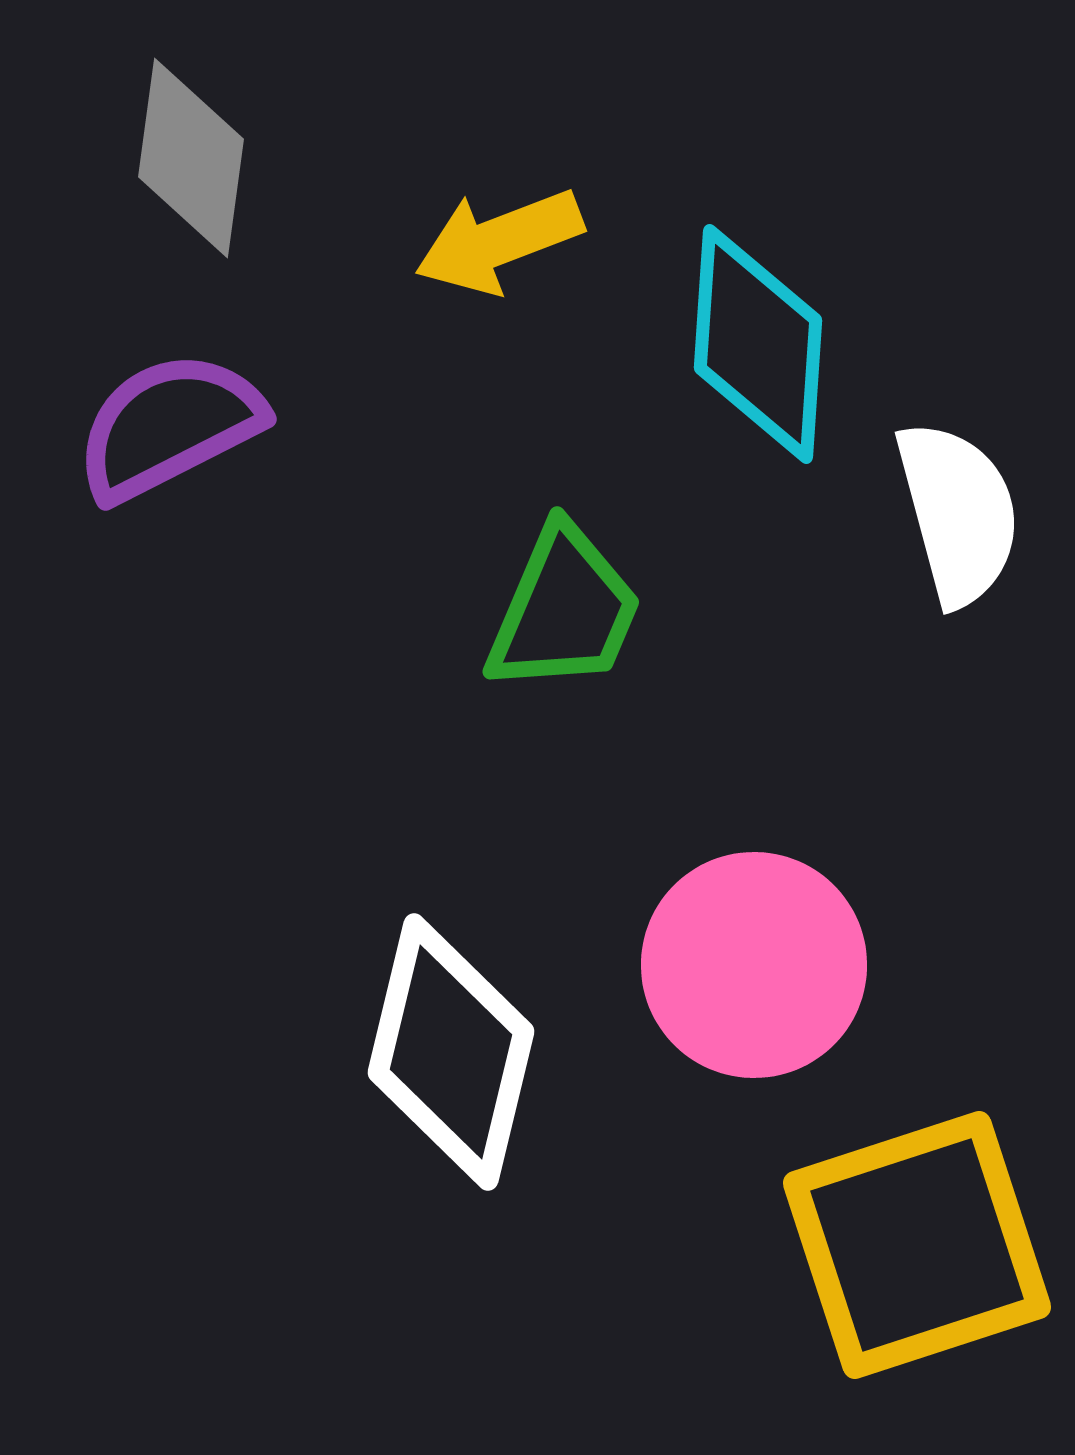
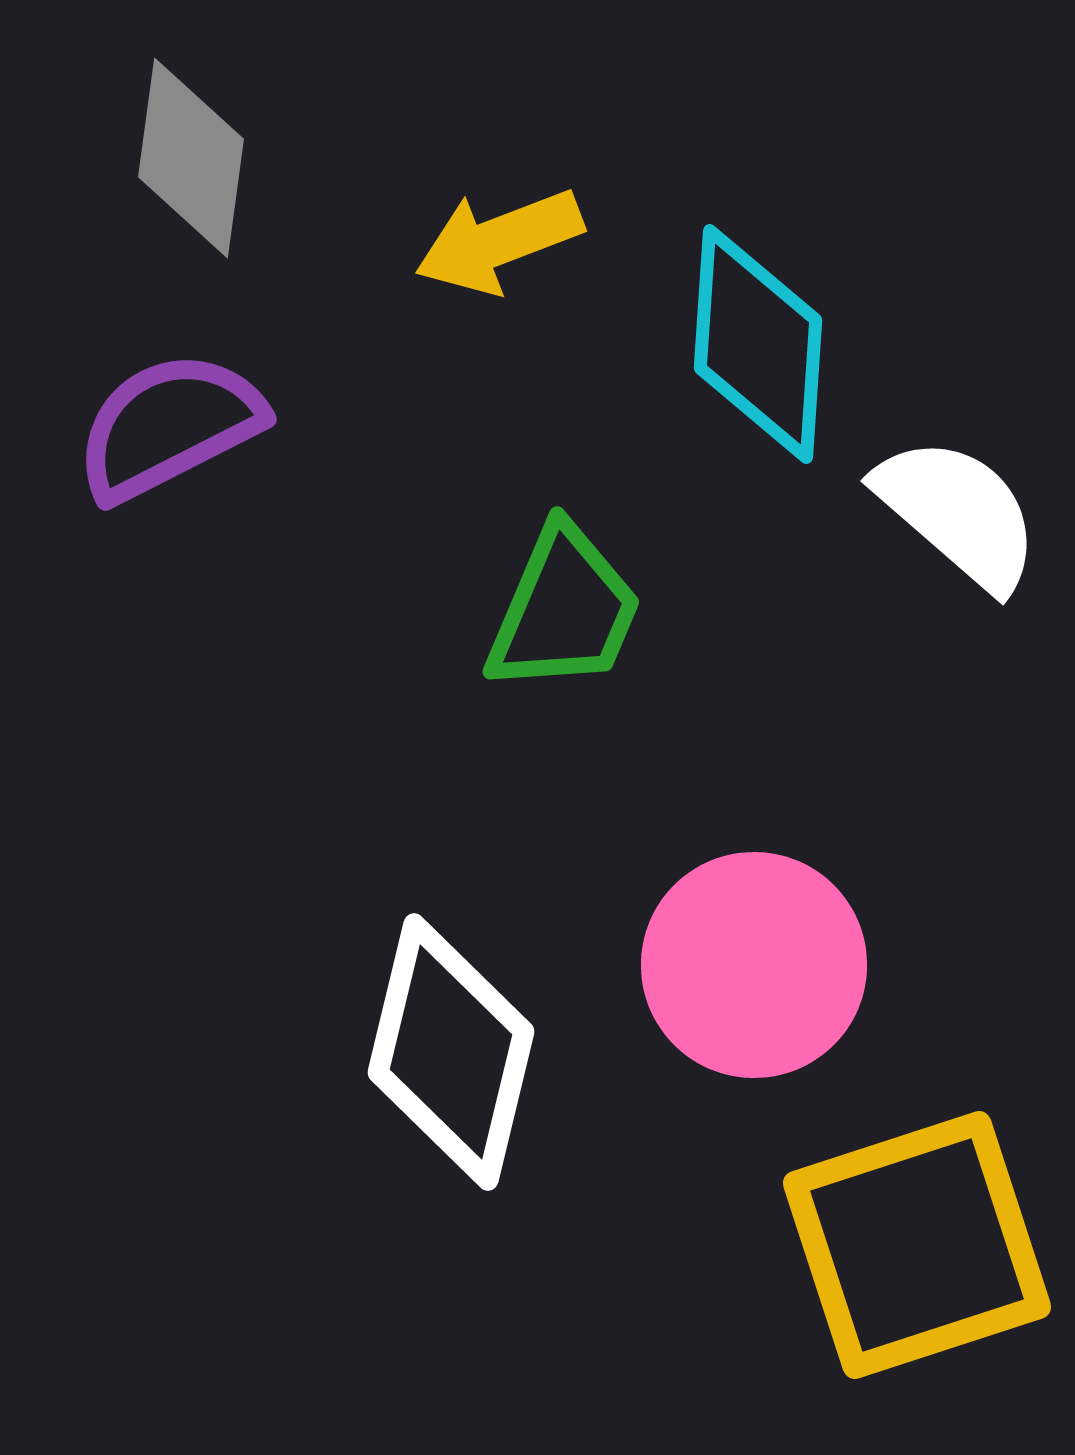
white semicircle: rotated 34 degrees counterclockwise
